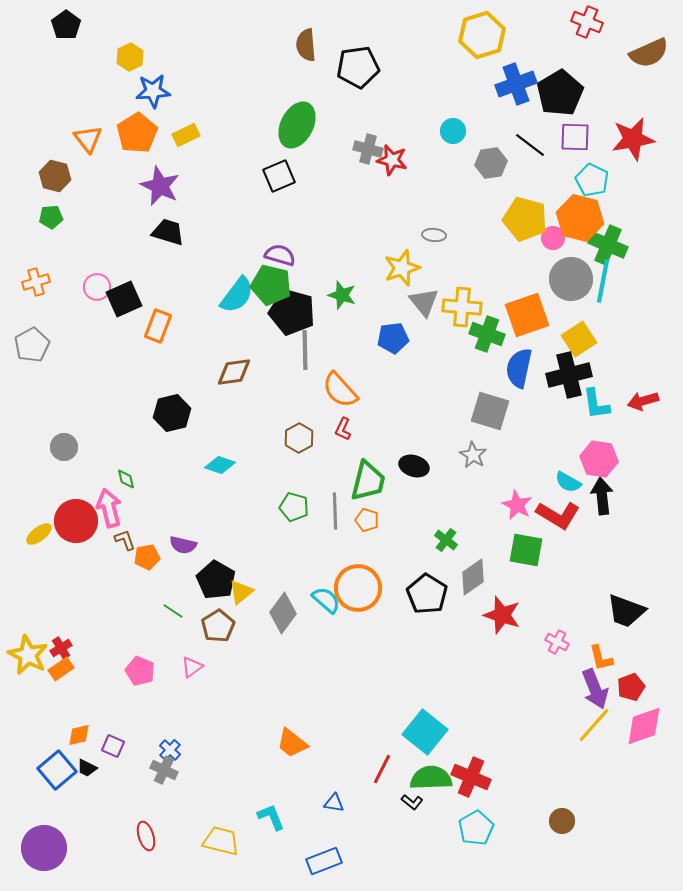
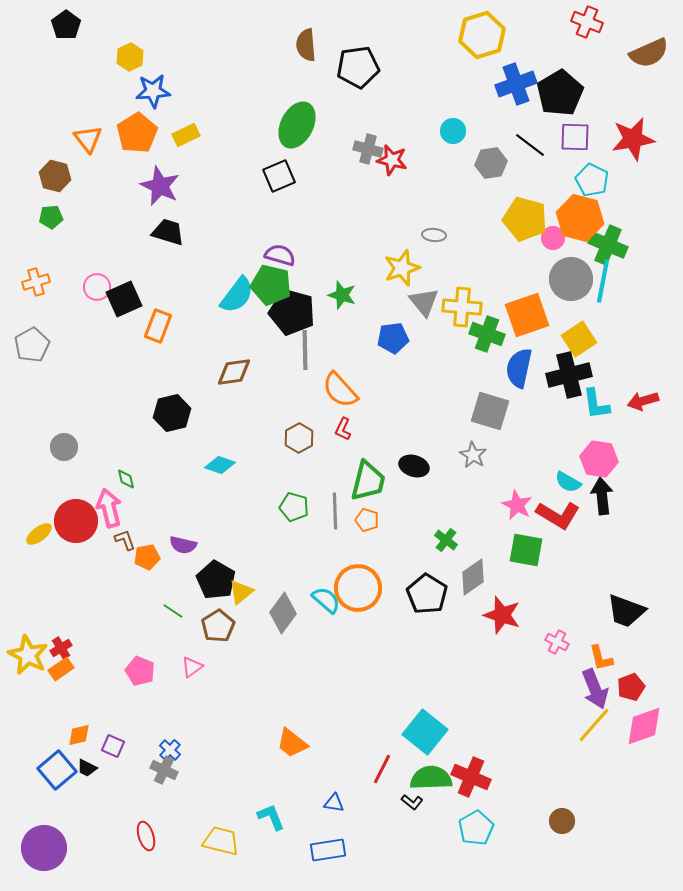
blue rectangle at (324, 861): moved 4 px right, 11 px up; rotated 12 degrees clockwise
